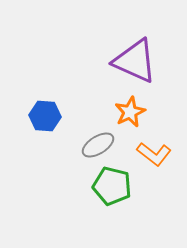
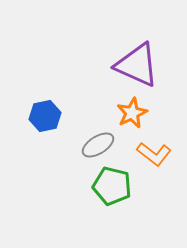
purple triangle: moved 2 px right, 4 px down
orange star: moved 2 px right, 1 px down
blue hexagon: rotated 16 degrees counterclockwise
